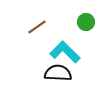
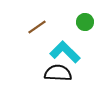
green circle: moved 1 px left
